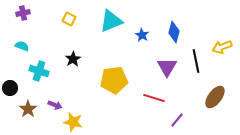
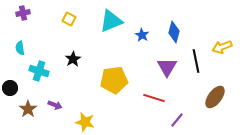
cyan semicircle: moved 2 px left, 2 px down; rotated 120 degrees counterclockwise
yellow star: moved 12 px right
